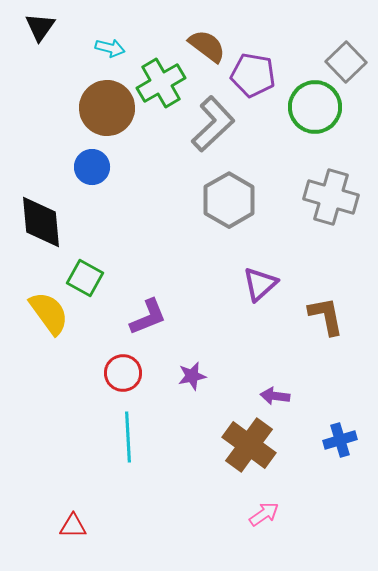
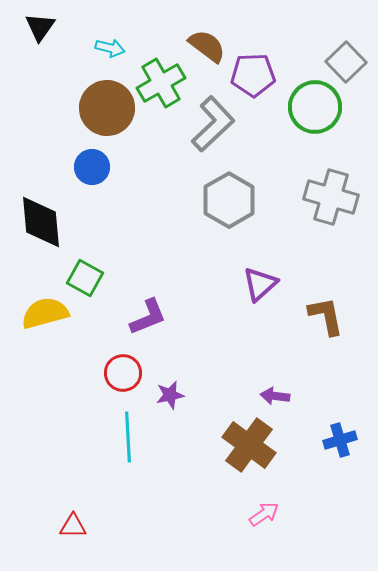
purple pentagon: rotated 12 degrees counterclockwise
yellow semicircle: moved 4 px left; rotated 69 degrees counterclockwise
purple star: moved 22 px left, 19 px down
